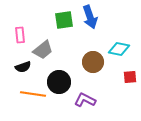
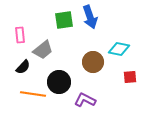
black semicircle: rotated 28 degrees counterclockwise
